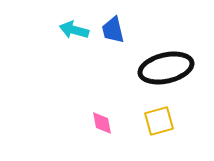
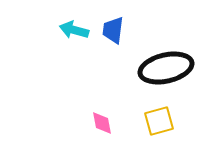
blue trapezoid: rotated 20 degrees clockwise
